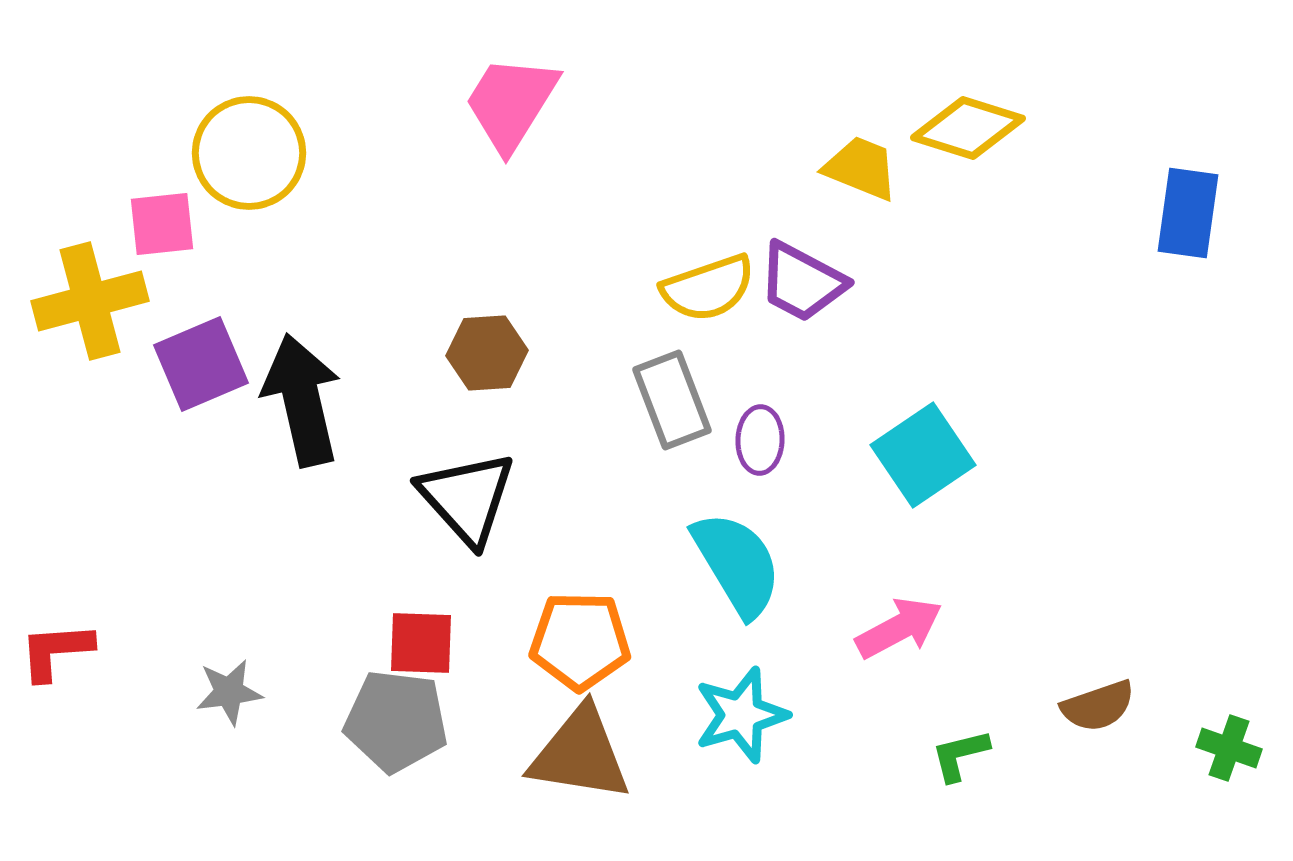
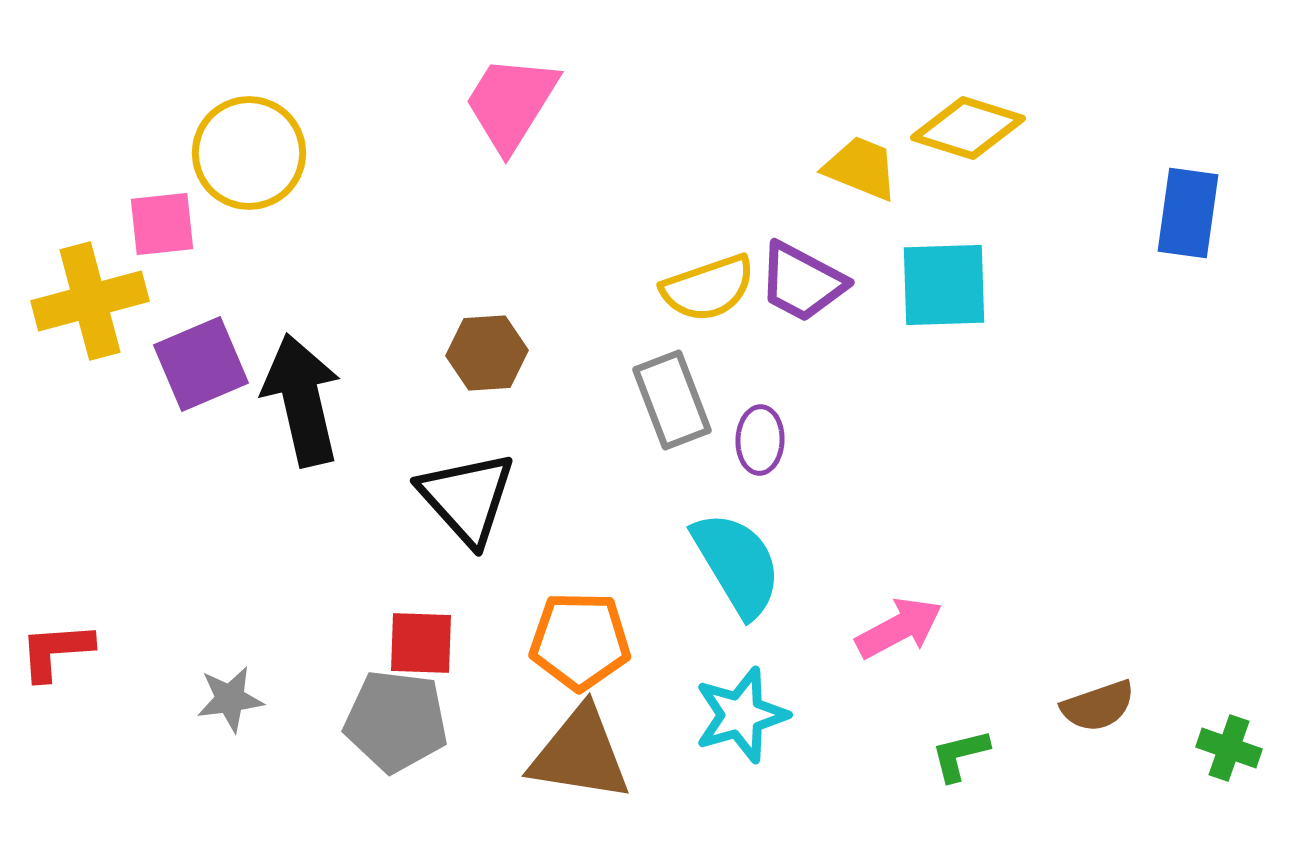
cyan square: moved 21 px right, 170 px up; rotated 32 degrees clockwise
gray star: moved 1 px right, 7 px down
